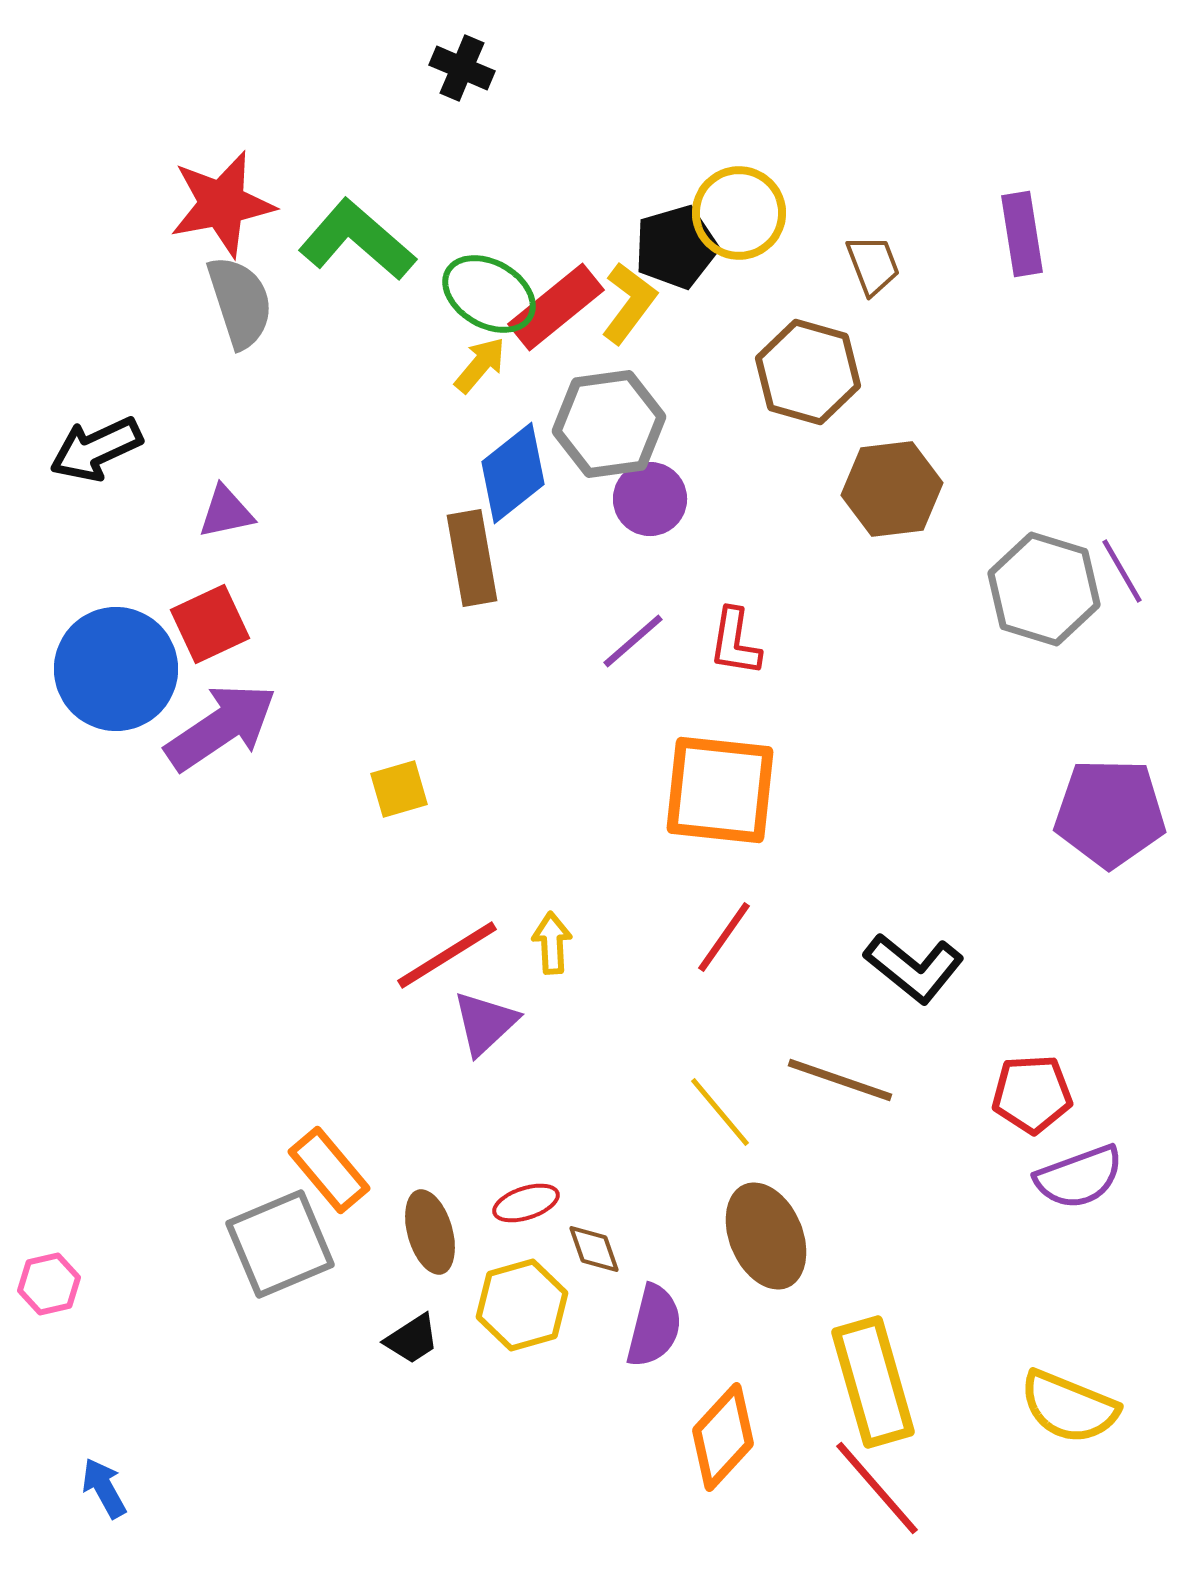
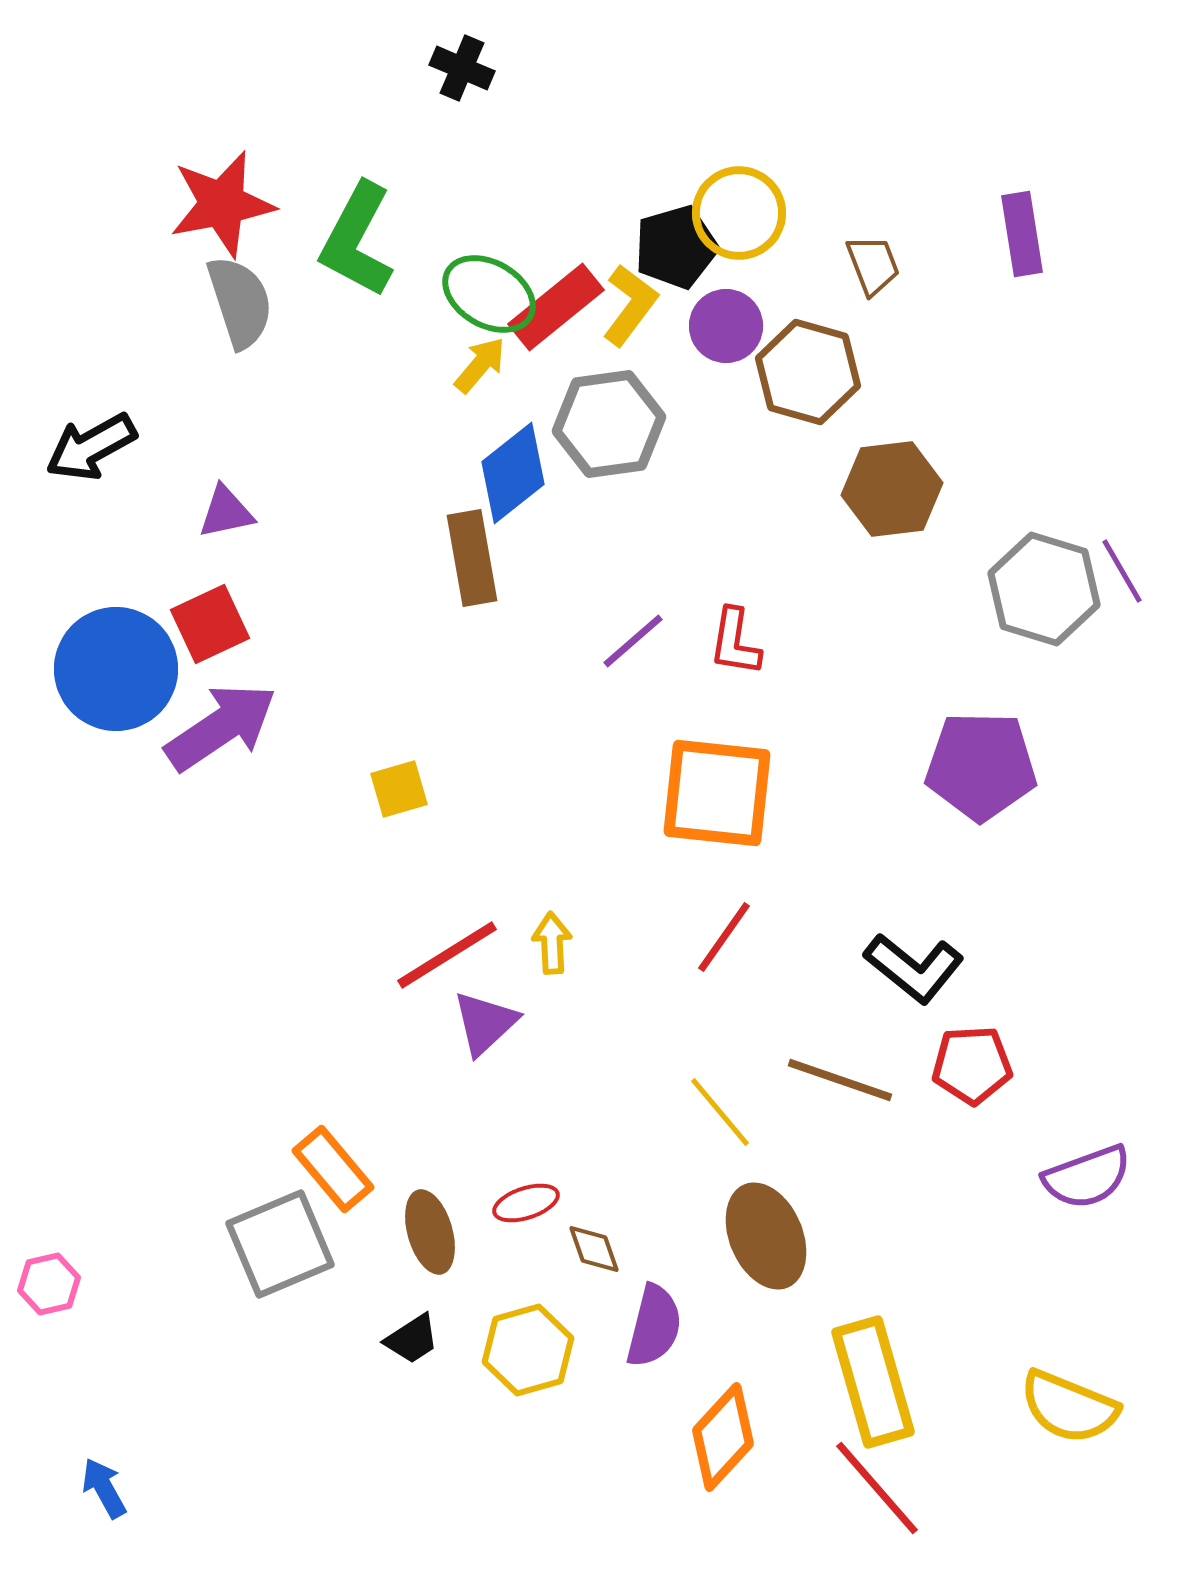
green L-shape at (357, 240): rotated 103 degrees counterclockwise
yellow L-shape at (629, 303): moved 1 px right, 2 px down
black arrow at (96, 449): moved 5 px left, 2 px up; rotated 4 degrees counterclockwise
purple circle at (650, 499): moved 76 px right, 173 px up
orange square at (720, 790): moved 3 px left, 3 px down
purple pentagon at (1110, 813): moved 129 px left, 47 px up
red pentagon at (1032, 1094): moved 60 px left, 29 px up
orange rectangle at (329, 1170): moved 4 px right, 1 px up
purple semicircle at (1079, 1177): moved 8 px right
yellow hexagon at (522, 1305): moved 6 px right, 45 px down
